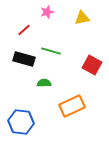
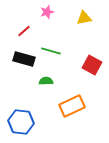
yellow triangle: moved 2 px right
red line: moved 1 px down
green semicircle: moved 2 px right, 2 px up
